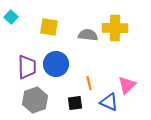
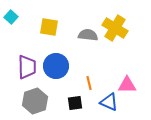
yellow cross: rotated 30 degrees clockwise
blue circle: moved 2 px down
pink triangle: rotated 42 degrees clockwise
gray hexagon: moved 1 px down
